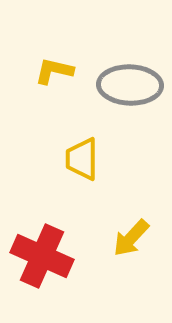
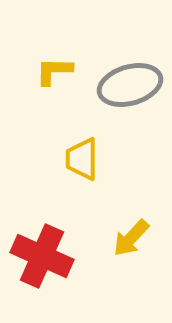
yellow L-shape: rotated 12 degrees counterclockwise
gray ellipse: rotated 18 degrees counterclockwise
